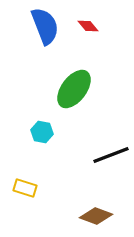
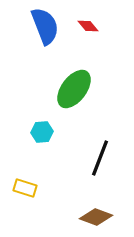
cyan hexagon: rotated 15 degrees counterclockwise
black line: moved 11 px left, 3 px down; rotated 48 degrees counterclockwise
brown diamond: moved 1 px down
